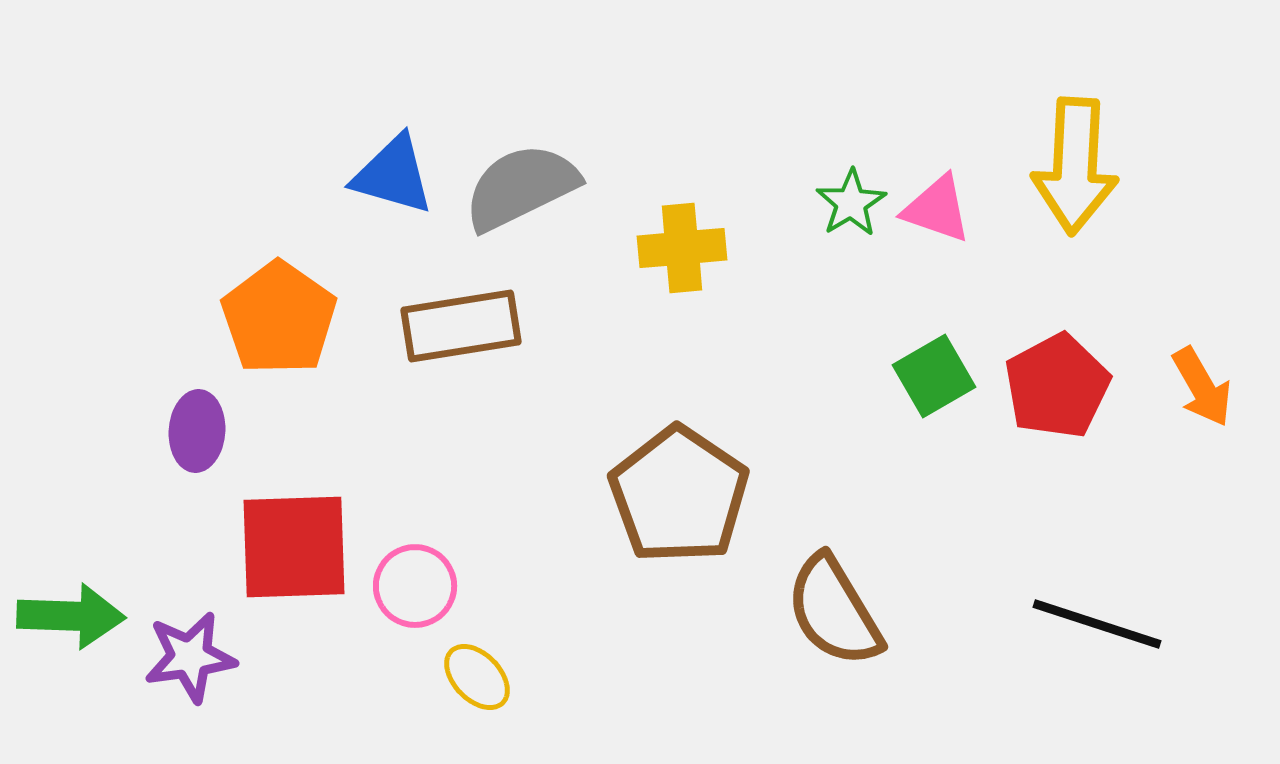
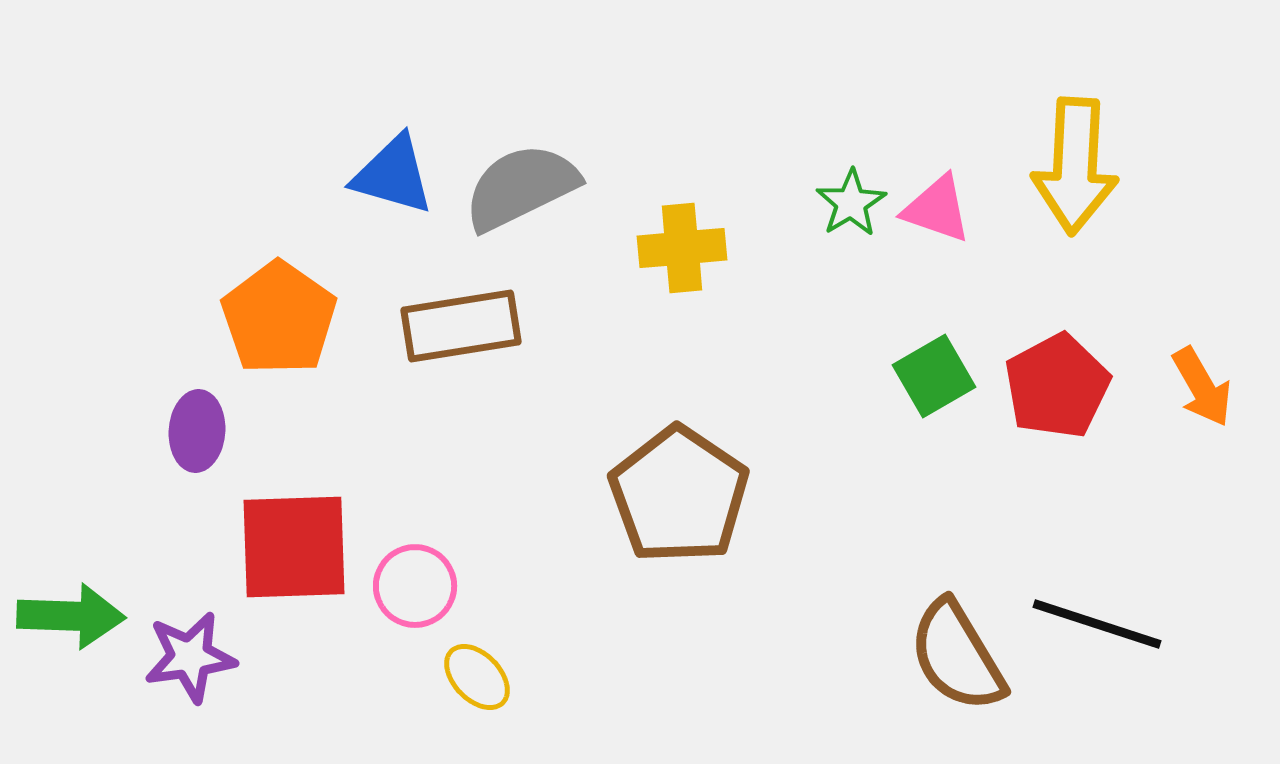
brown semicircle: moved 123 px right, 45 px down
